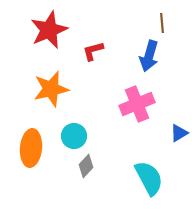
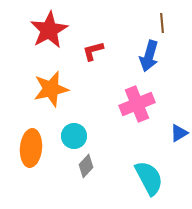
red star: rotated 6 degrees counterclockwise
